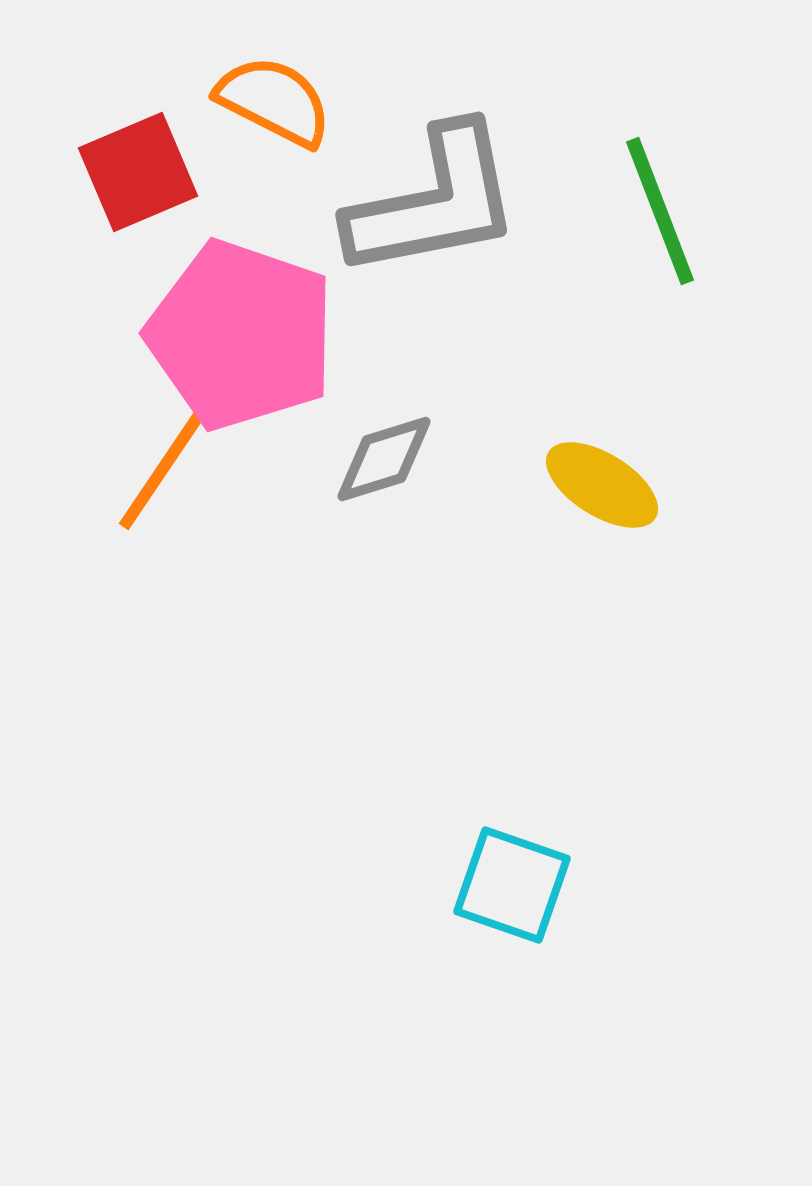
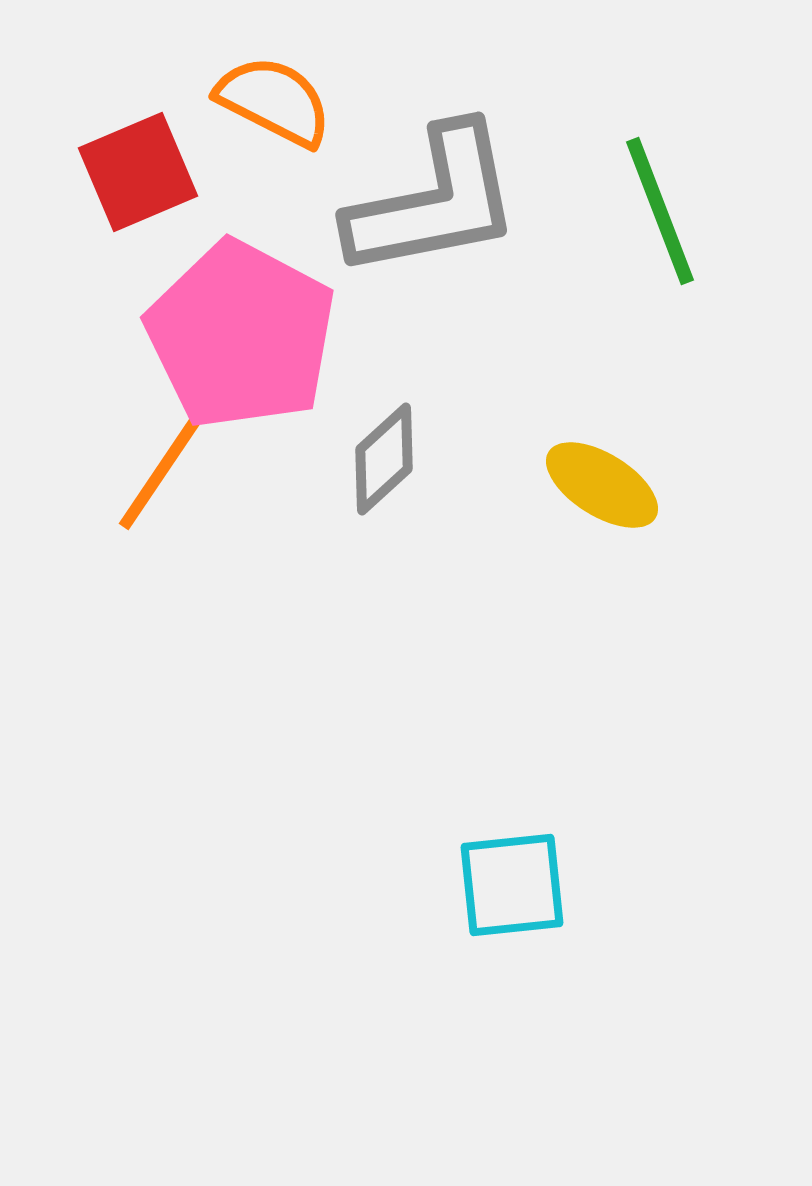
pink pentagon: rotated 9 degrees clockwise
gray diamond: rotated 25 degrees counterclockwise
cyan square: rotated 25 degrees counterclockwise
